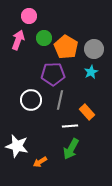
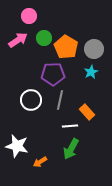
pink arrow: rotated 36 degrees clockwise
